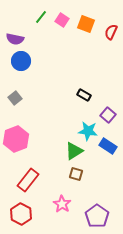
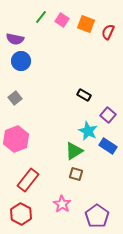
red semicircle: moved 3 px left
cyan star: rotated 18 degrees clockwise
